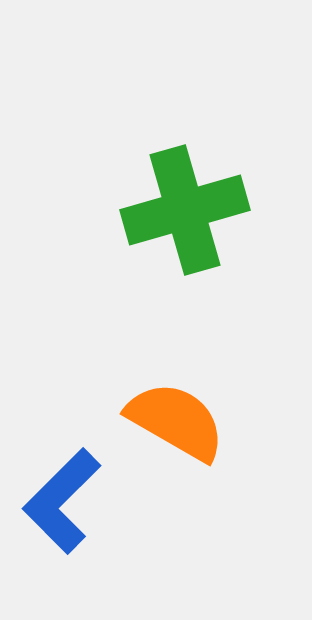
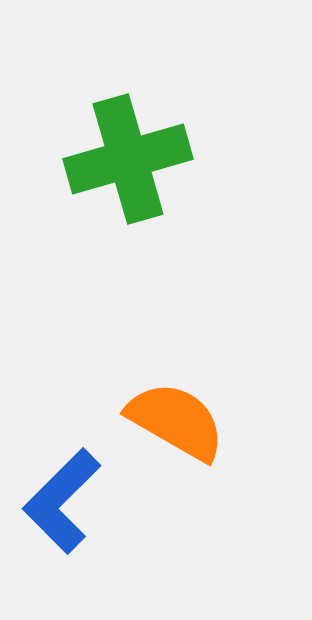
green cross: moved 57 px left, 51 px up
